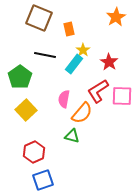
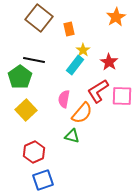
brown square: rotated 16 degrees clockwise
black line: moved 11 px left, 5 px down
cyan rectangle: moved 1 px right, 1 px down
